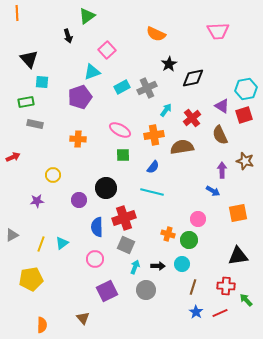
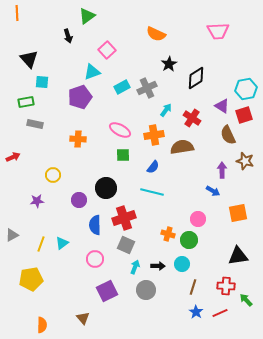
black diamond at (193, 78): moved 3 px right; rotated 20 degrees counterclockwise
red cross at (192, 118): rotated 18 degrees counterclockwise
brown semicircle at (220, 135): moved 8 px right
blue semicircle at (97, 227): moved 2 px left, 2 px up
